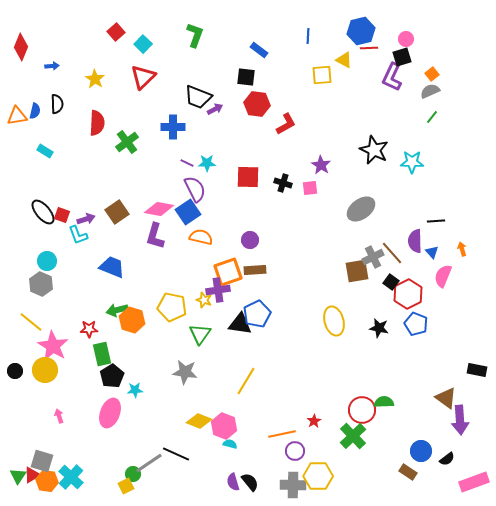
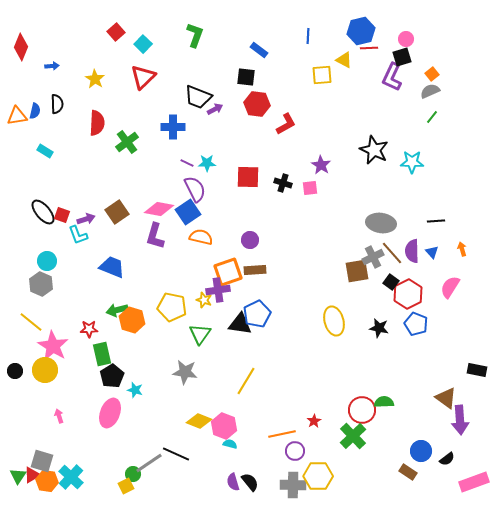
gray ellipse at (361, 209): moved 20 px right, 14 px down; rotated 44 degrees clockwise
purple semicircle at (415, 241): moved 3 px left, 10 px down
pink semicircle at (443, 276): moved 7 px right, 11 px down; rotated 10 degrees clockwise
cyan star at (135, 390): rotated 21 degrees clockwise
